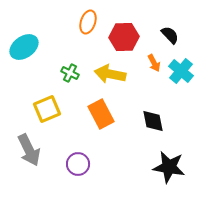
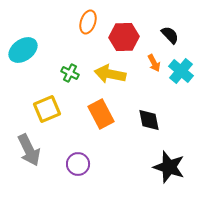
cyan ellipse: moved 1 px left, 3 px down
black diamond: moved 4 px left, 1 px up
black star: rotated 8 degrees clockwise
